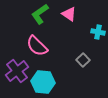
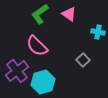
cyan hexagon: rotated 20 degrees counterclockwise
